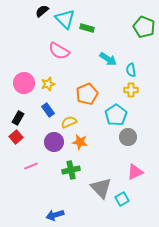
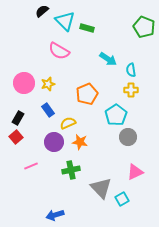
cyan triangle: moved 2 px down
yellow semicircle: moved 1 px left, 1 px down
